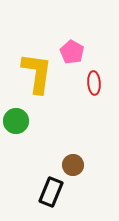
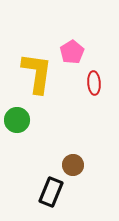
pink pentagon: rotated 10 degrees clockwise
green circle: moved 1 px right, 1 px up
